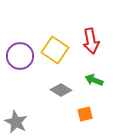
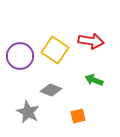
red arrow: rotated 70 degrees counterclockwise
gray diamond: moved 10 px left; rotated 10 degrees counterclockwise
orange square: moved 7 px left, 2 px down
gray star: moved 12 px right, 10 px up
